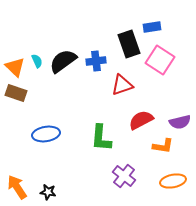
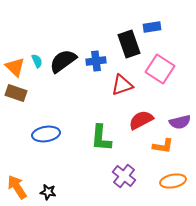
pink square: moved 9 px down
